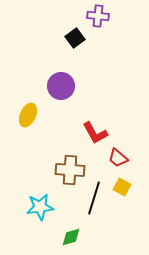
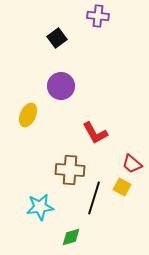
black square: moved 18 px left
red trapezoid: moved 14 px right, 6 px down
